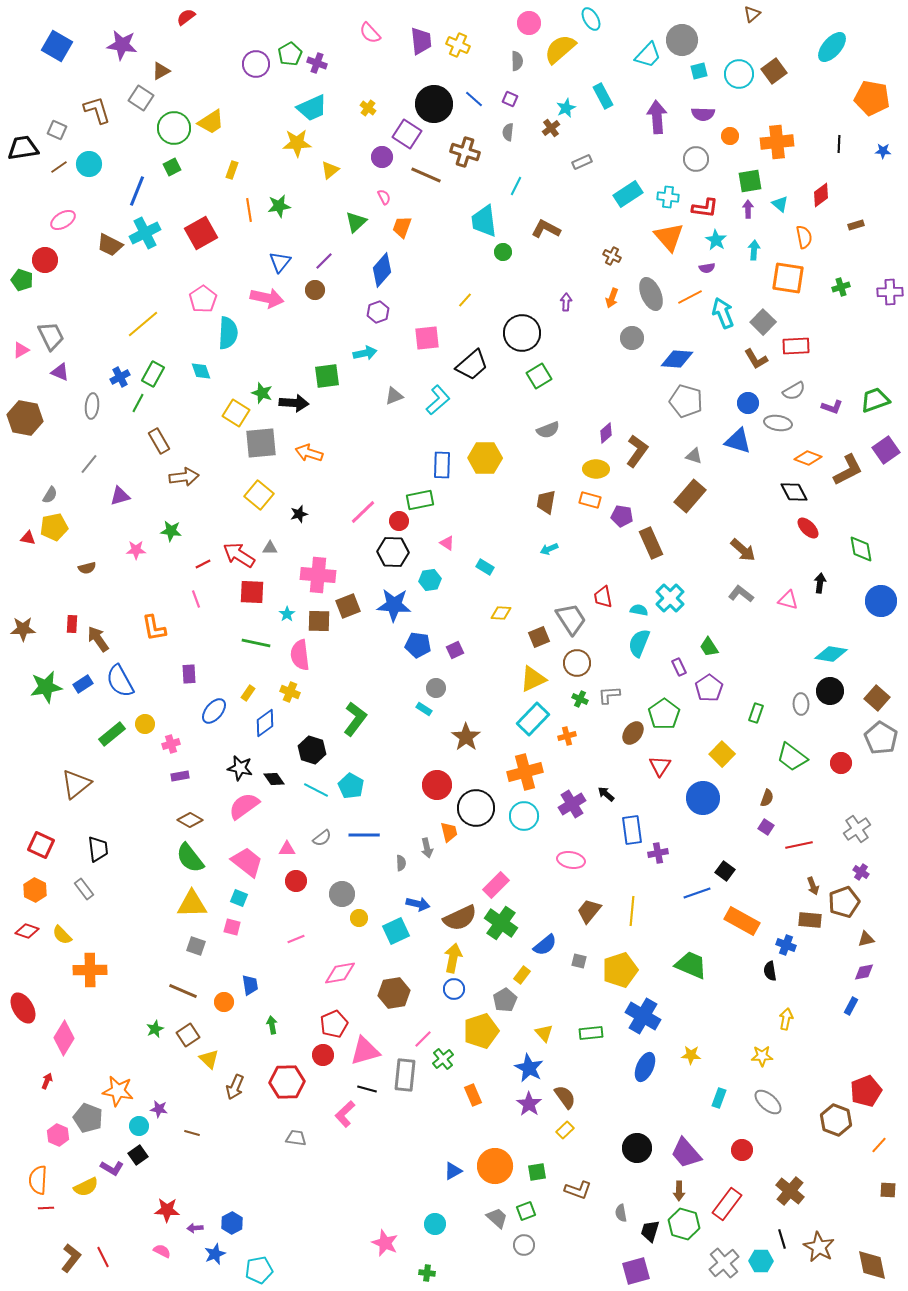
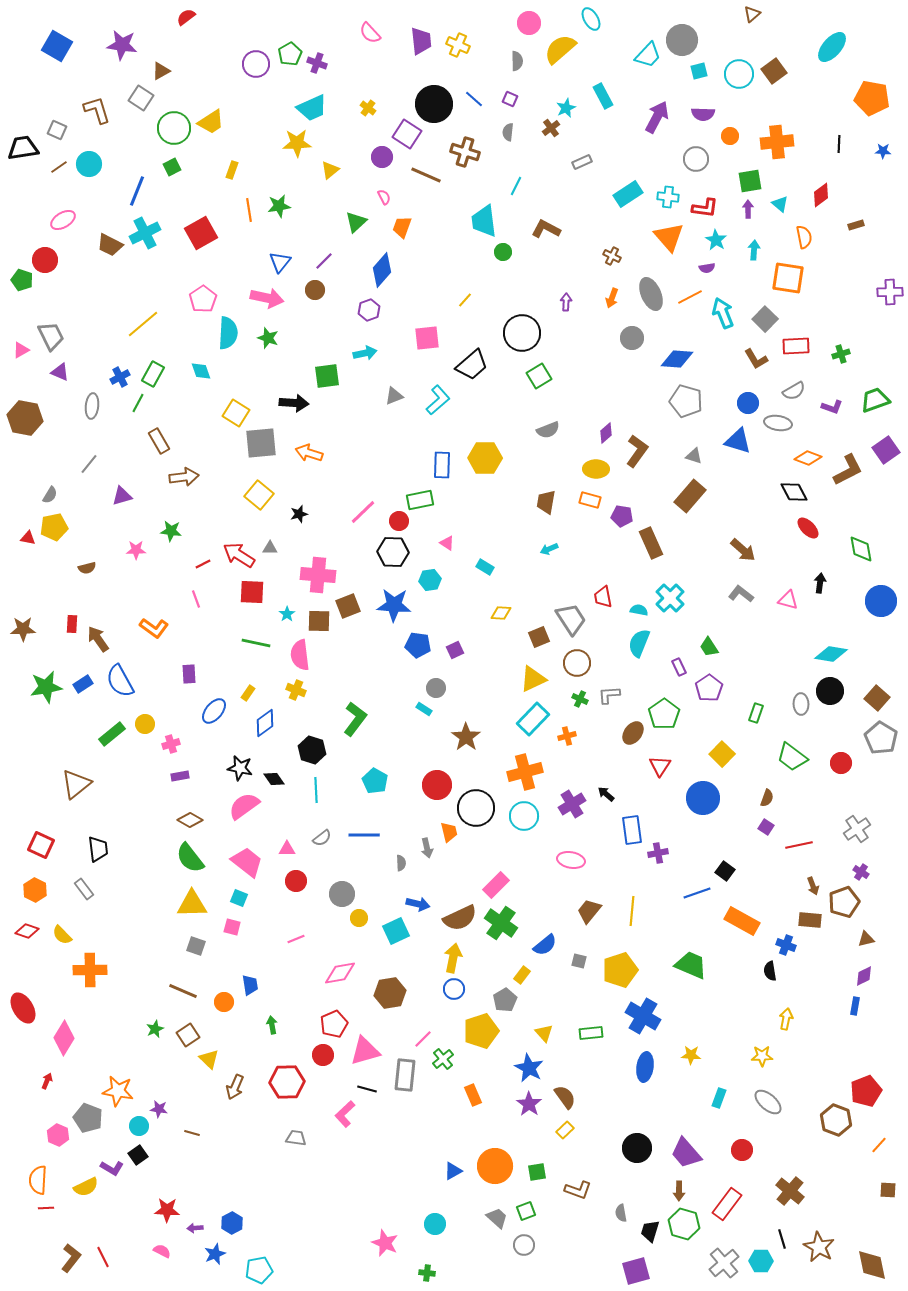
purple arrow at (657, 117): rotated 32 degrees clockwise
green cross at (841, 287): moved 67 px down
purple hexagon at (378, 312): moved 9 px left, 2 px up
gray square at (763, 322): moved 2 px right, 3 px up
green star at (262, 393): moved 6 px right, 55 px up
purple triangle at (120, 496): moved 2 px right
orange L-shape at (154, 628): rotated 44 degrees counterclockwise
yellow cross at (290, 692): moved 6 px right, 2 px up
cyan pentagon at (351, 786): moved 24 px right, 5 px up
cyan line at (316, 790): rotated 60 degrees clockwise
purple diamond at (864, 972): moved 4 px down; rotated 15 degrees counterclockwise
brown hexagon at (394, 993): moved 4 px left
blue rectangle at (851, 1006): moved 4 px right; rotated 18 degrees counterclockwise
blue ellipse at (645, 1067): rotated 16 degrees counterclockwise
